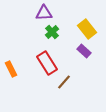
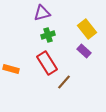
purple triangle: moved 2 px left; rotated 12 degrees counterclockwise
green cross: moved 4 px left, 3 px down; rotated 24 degrees clockwise
orange rectangle: rotated 49 degrees counterclockwise
